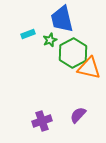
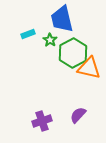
green star: rotated 16 degrees counterclockwise
